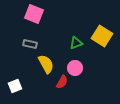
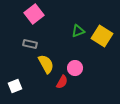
pink square: rotated 30 degrees clockwise
green triangle: moved 2 px right, 12 px up
